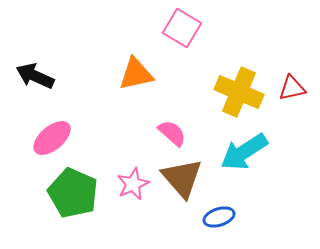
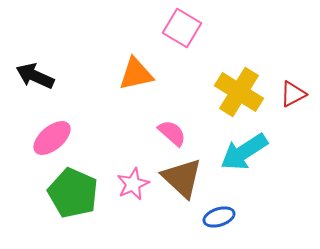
red triangle: moved 1 px right, 6 px down; rotated 16 degrees counterclockwise
yellow cross: rotated 9 degrees clockwise
brown triangle: rotated 6 degrees counterclockwise
